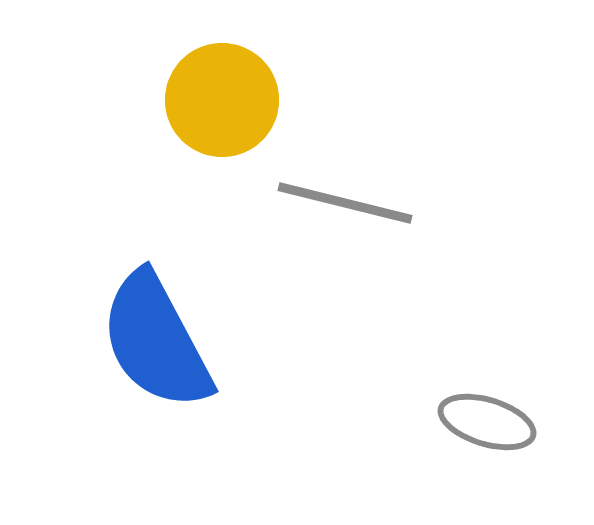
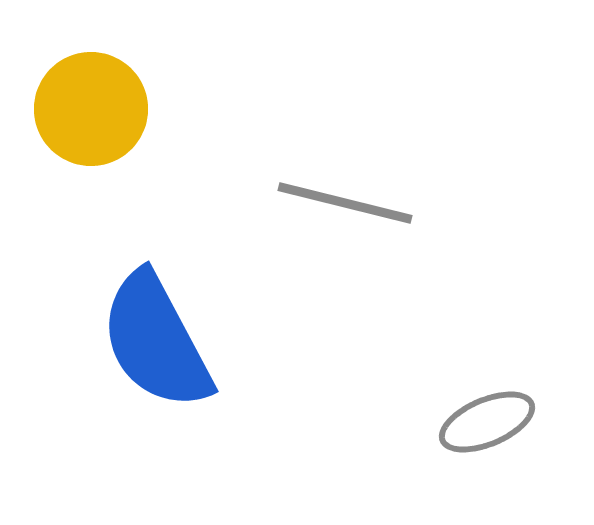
yellow circle: moved 131 px left, 9 px down
gray ellipse: rotated 40 degrees counterclockwise
